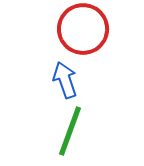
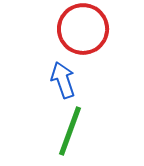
blue arrow: moved 2 px left
